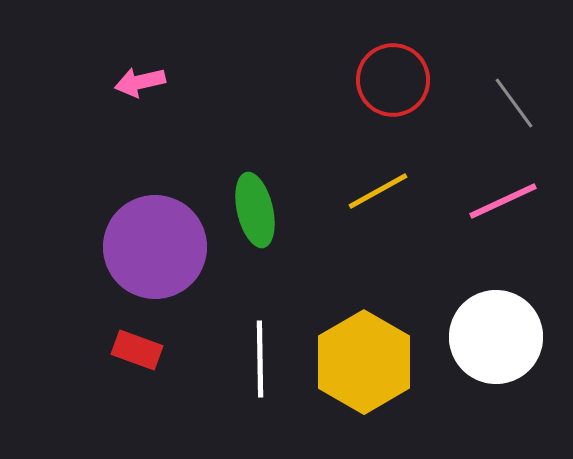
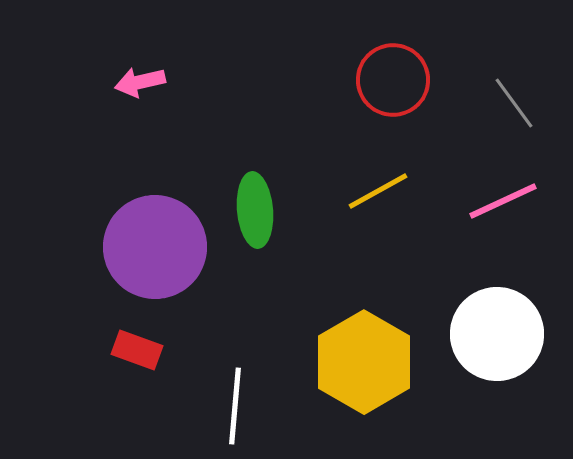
green ellipse: rotated 8 degrees clockwise
white circle: moved 1 px right, 3 px up
white line: moved 25 px left, 47 px down; rotated 6 degrees clockwise
